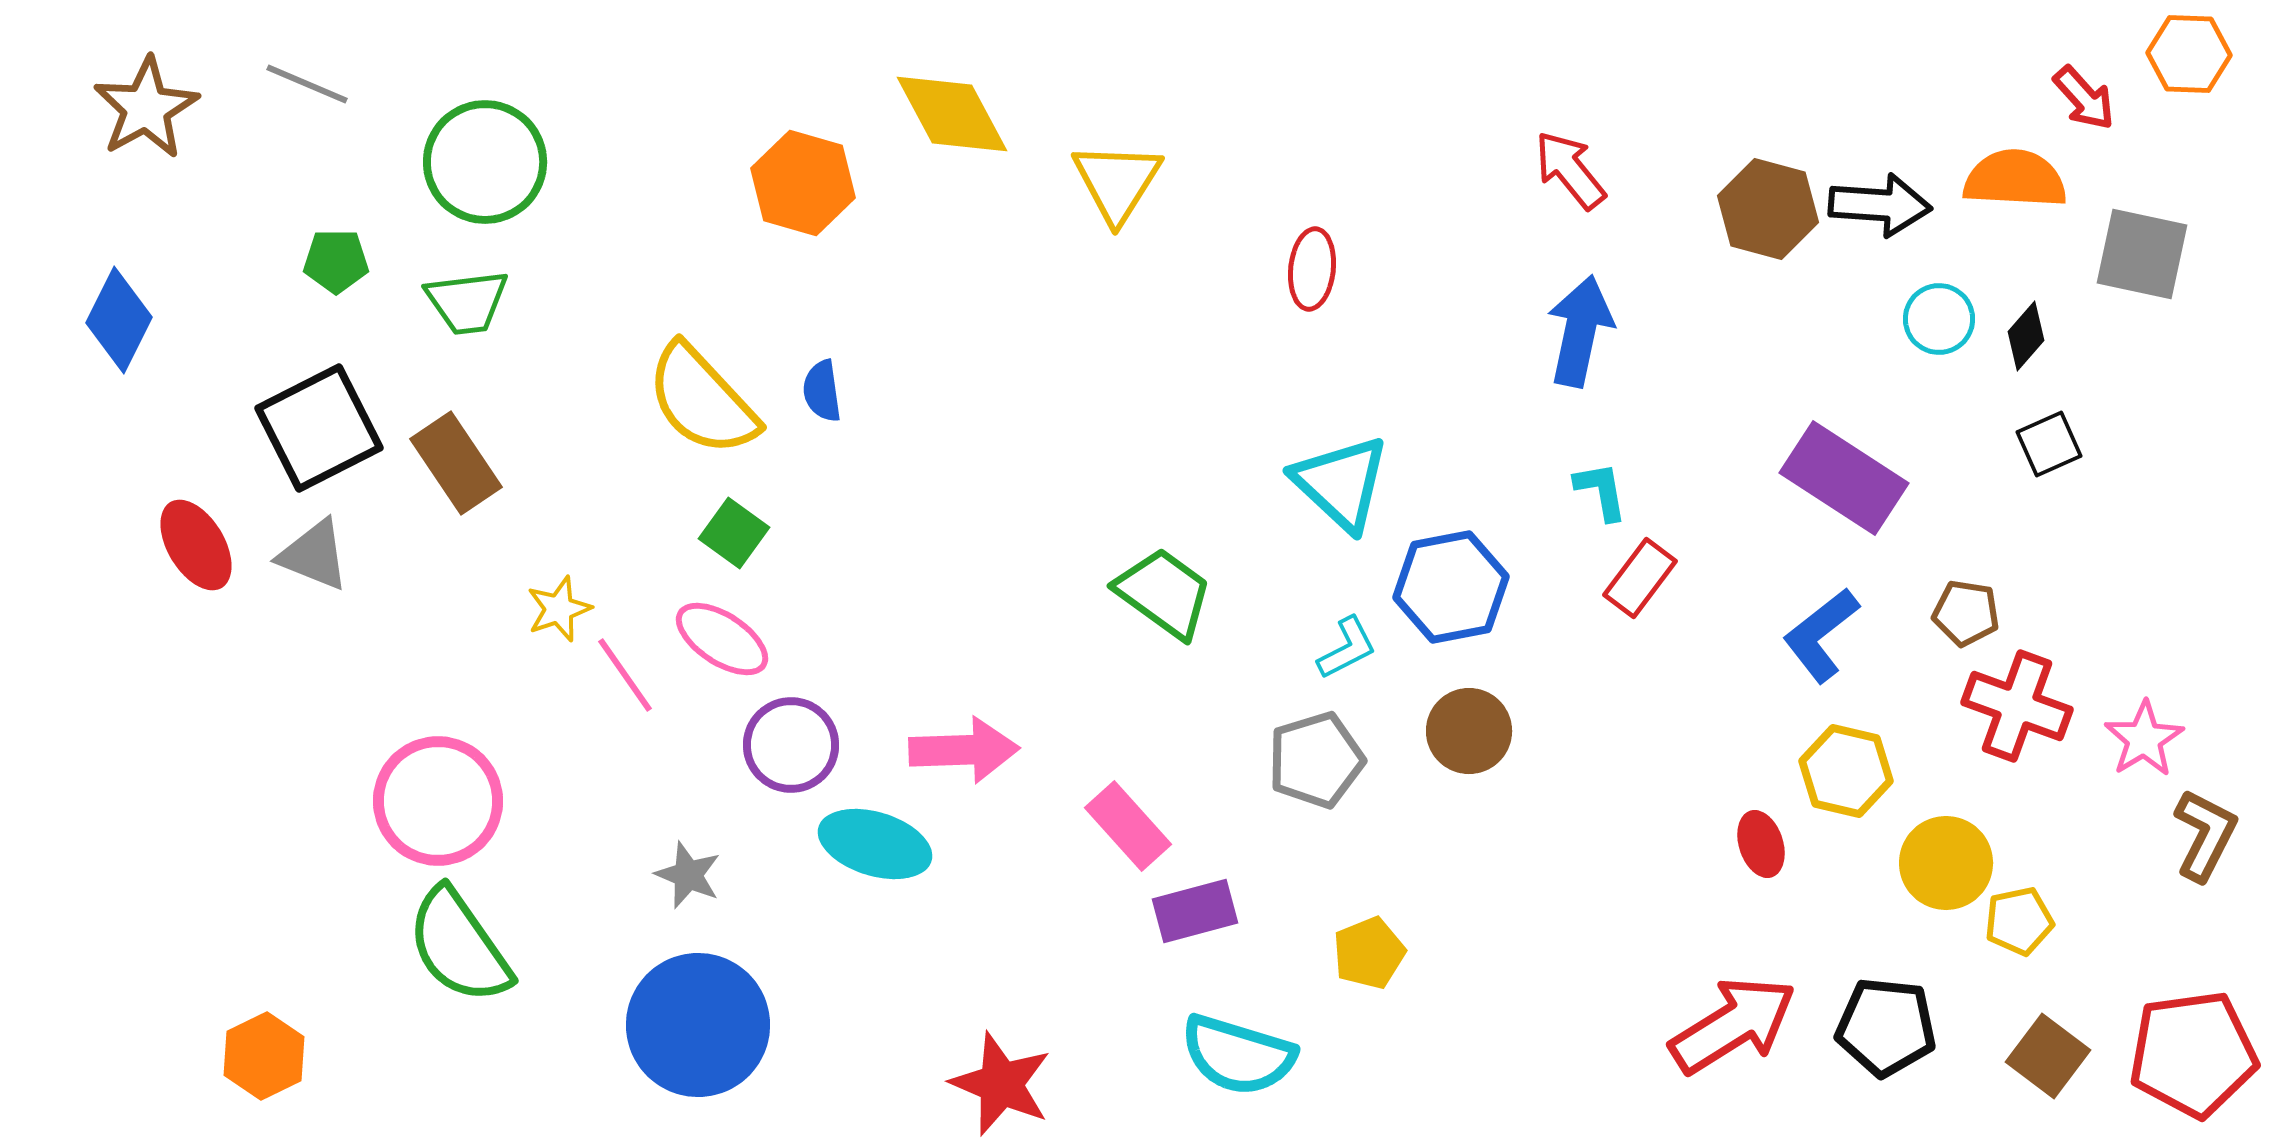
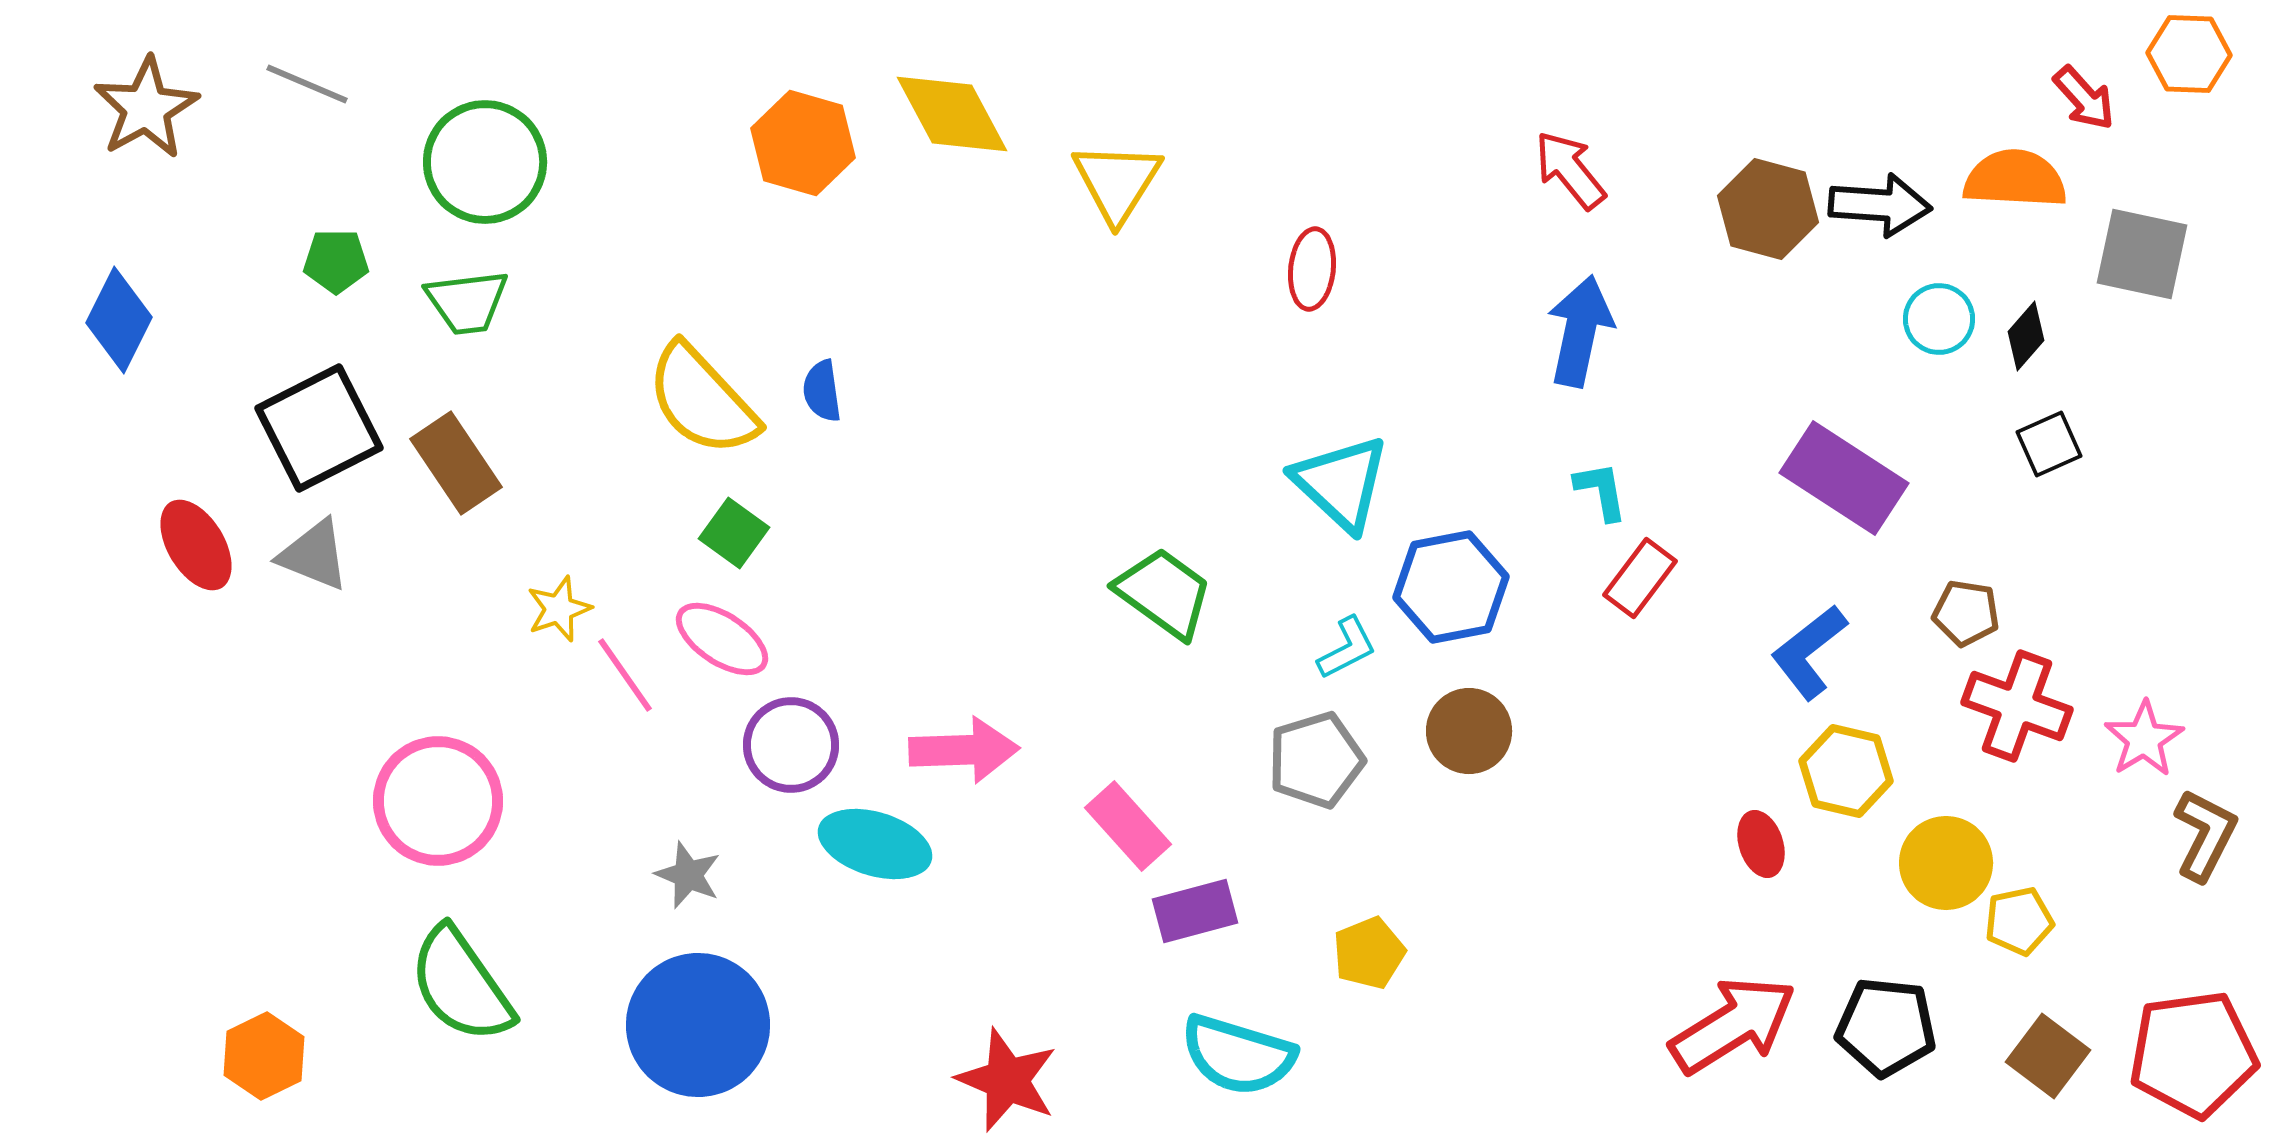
orange hexagon at (803, 183): moved 40 px up
blue L-shape at (1821, 635): moved 12 px left, 17 px down
green semicircle at (459, 946): moved 2 px right, 39 px down
red star at (1001, 1084): moved 6 px right, 4 px up
